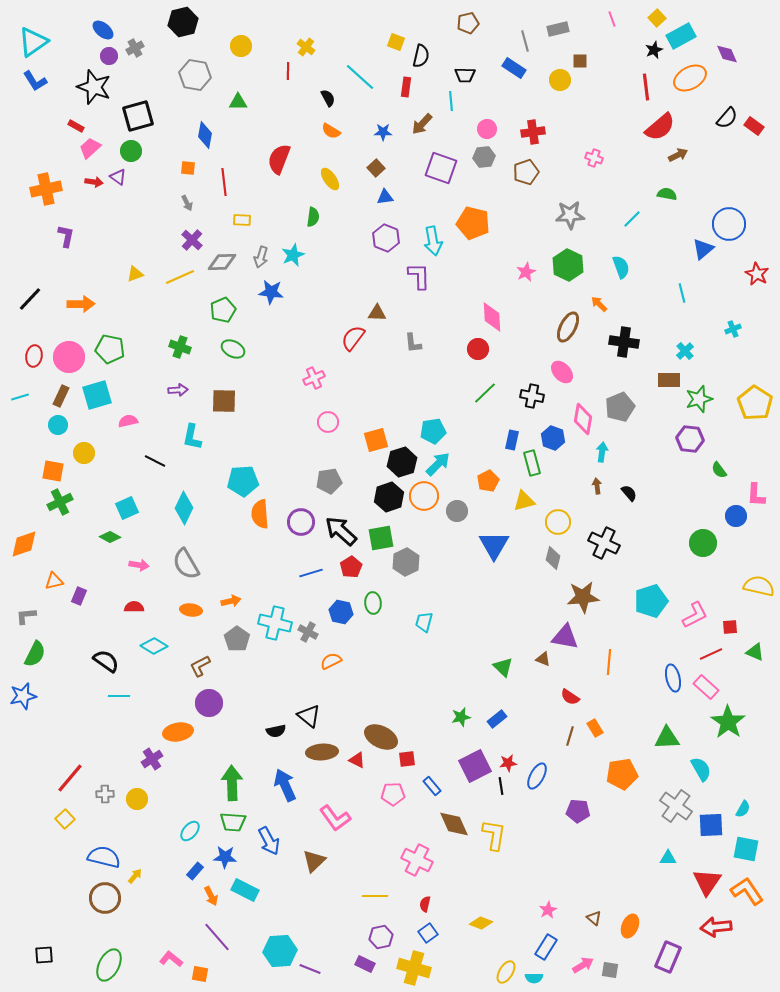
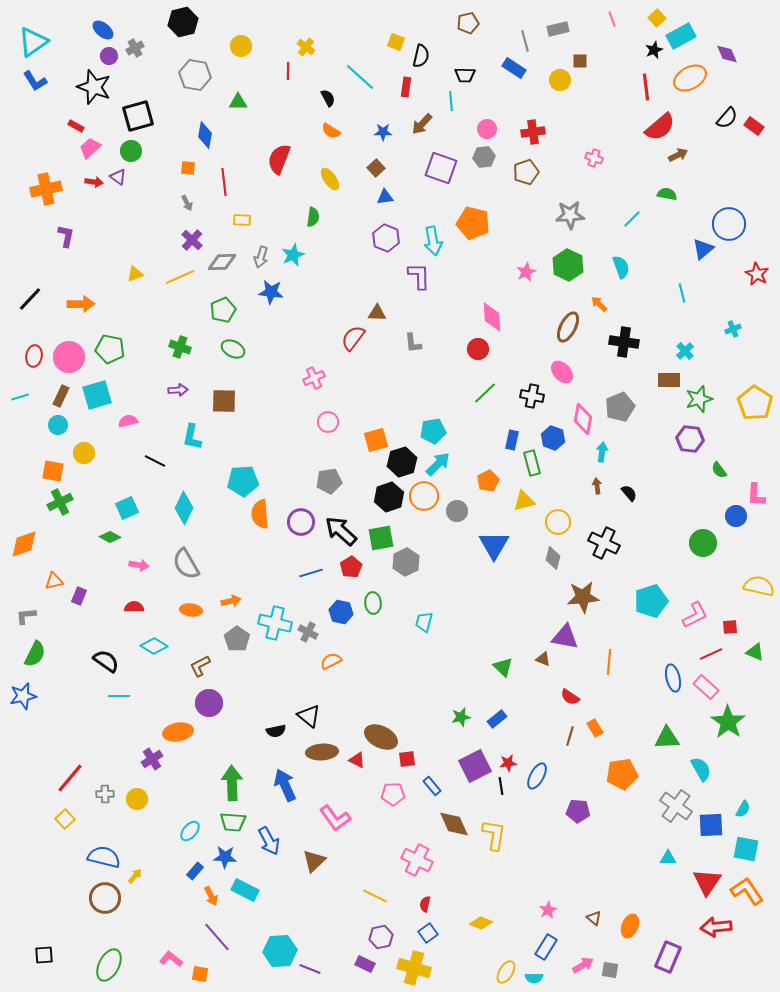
yellow line at (375, 896): rotated 25 degrees clockwise
